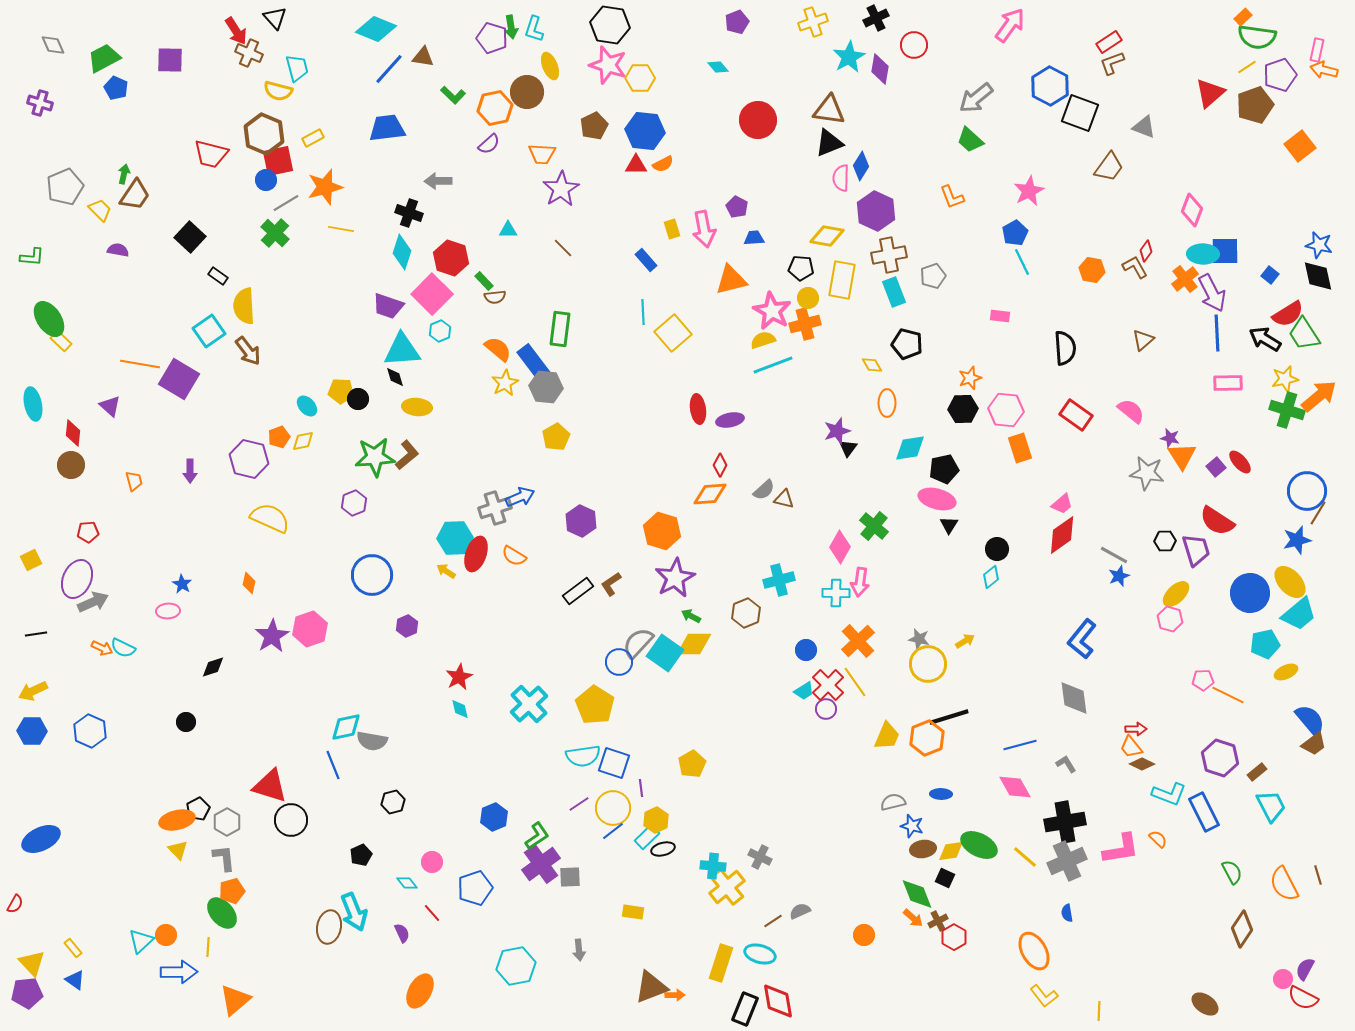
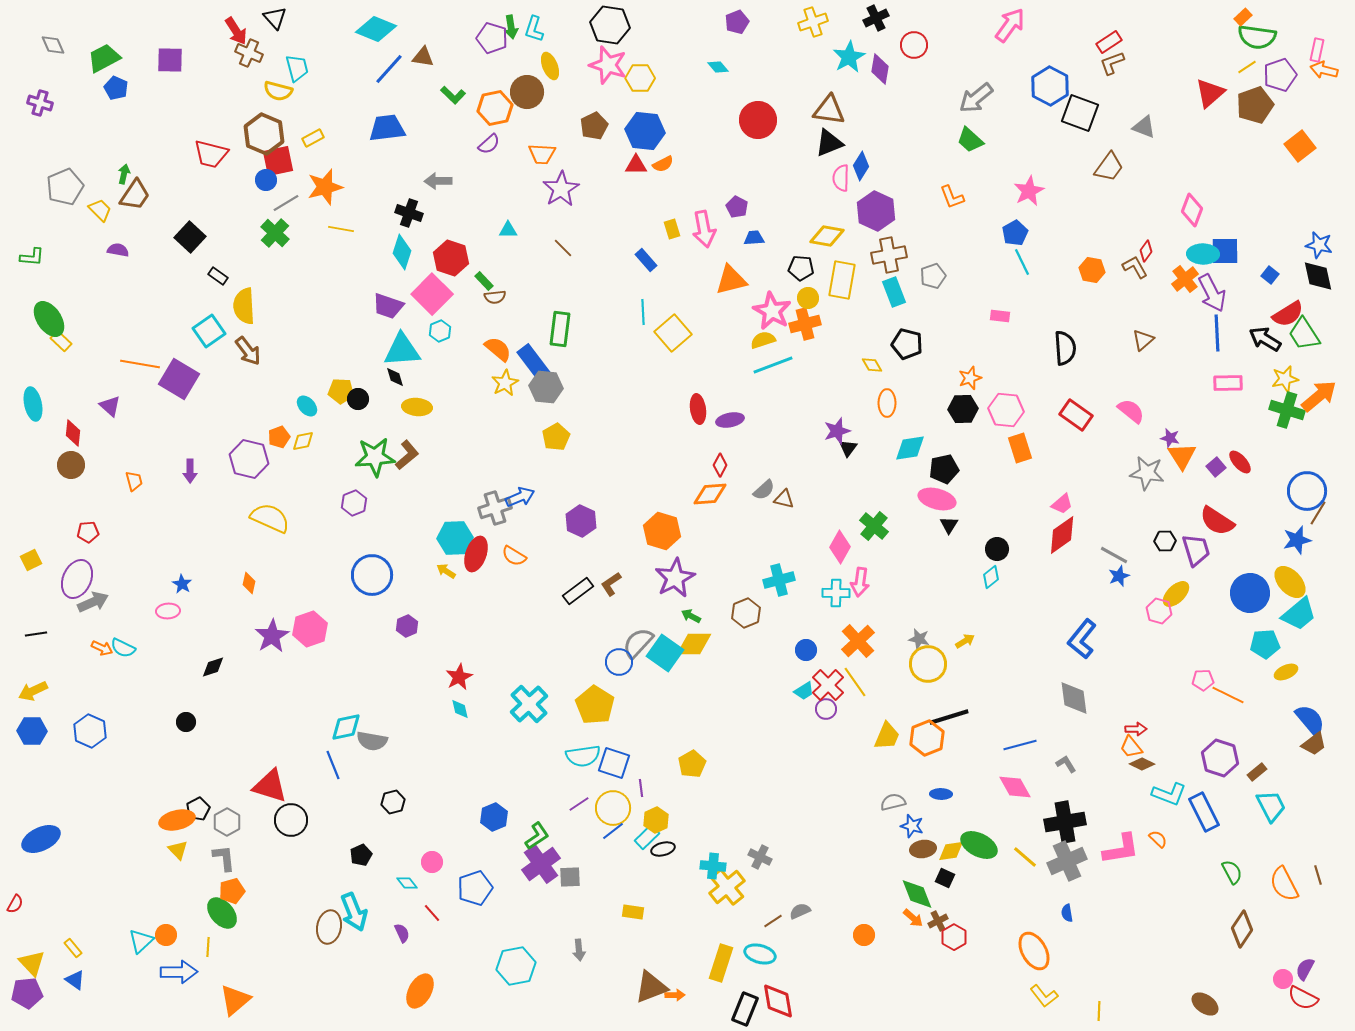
pink hexagon at (1170, 619): moved 11 px left, 8 px up
cyan pentagon at (1265, 644): rotated 8 degrees clockwise
